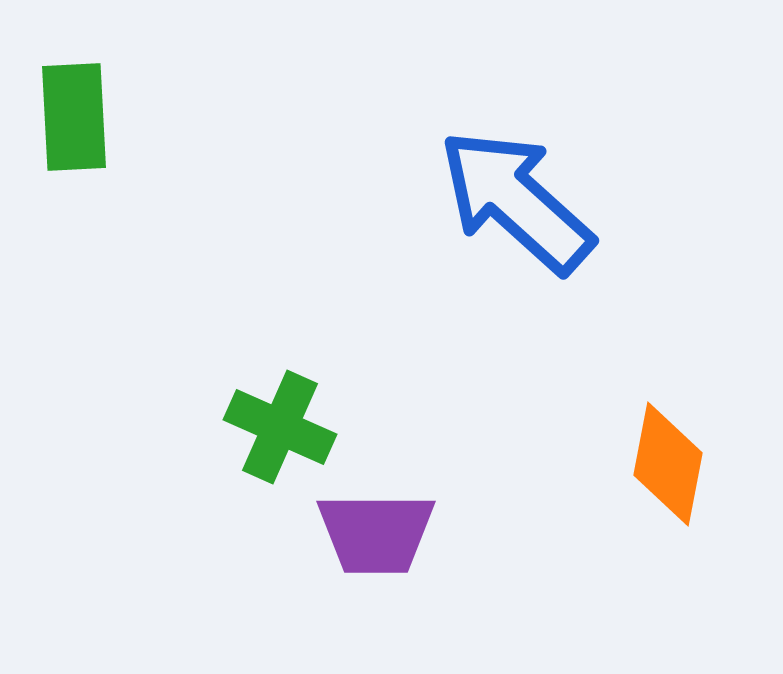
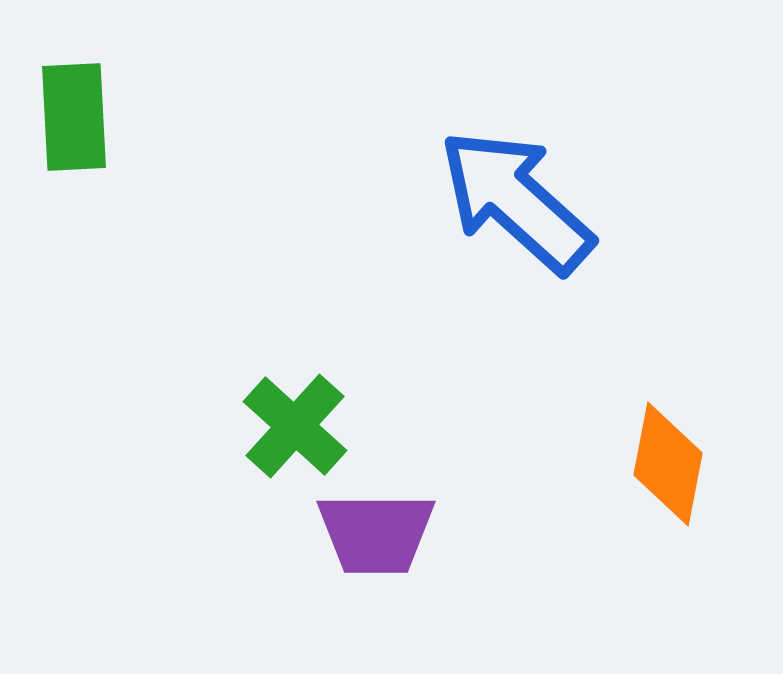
green cross: moved 15 px right, 1 px up; rotated 18 degrees clockwise
